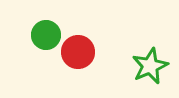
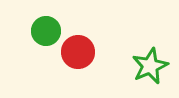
green circle: moved 4 px up
